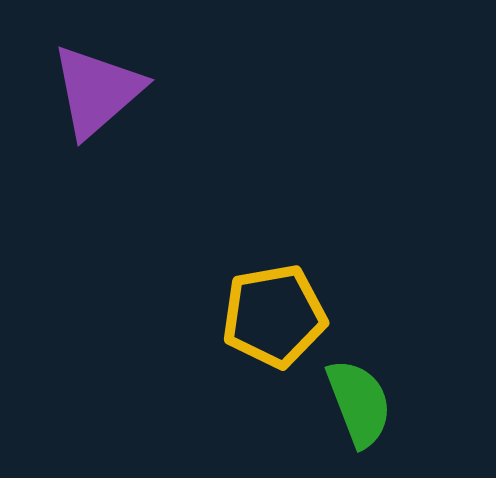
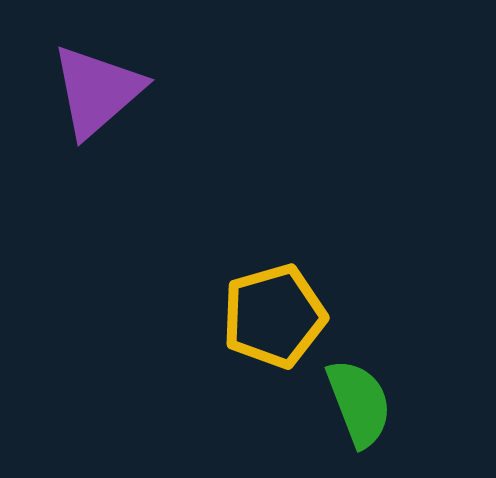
yellow pentagon: rotated 6 degrees counterclockwise
